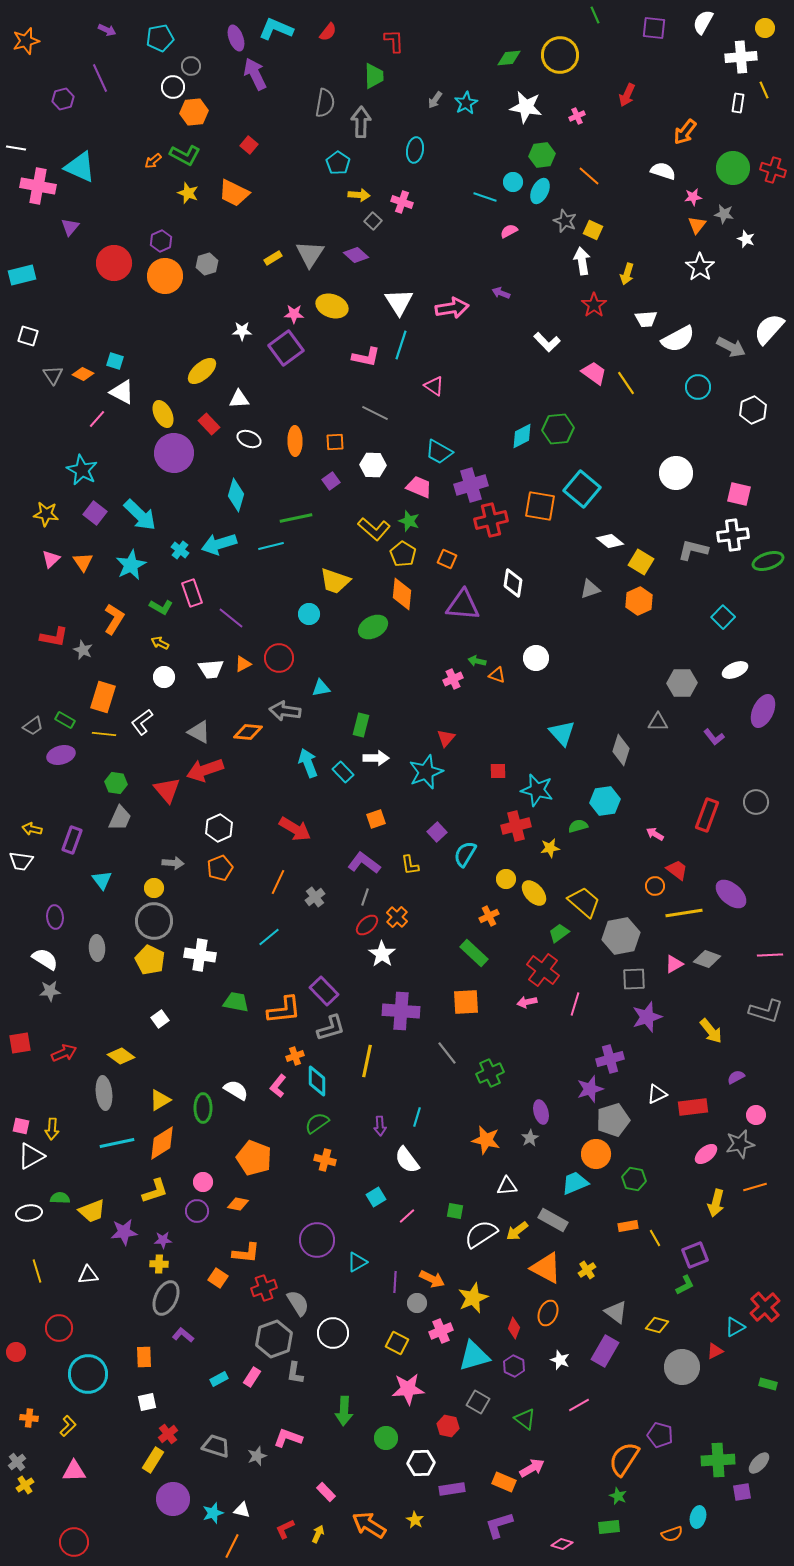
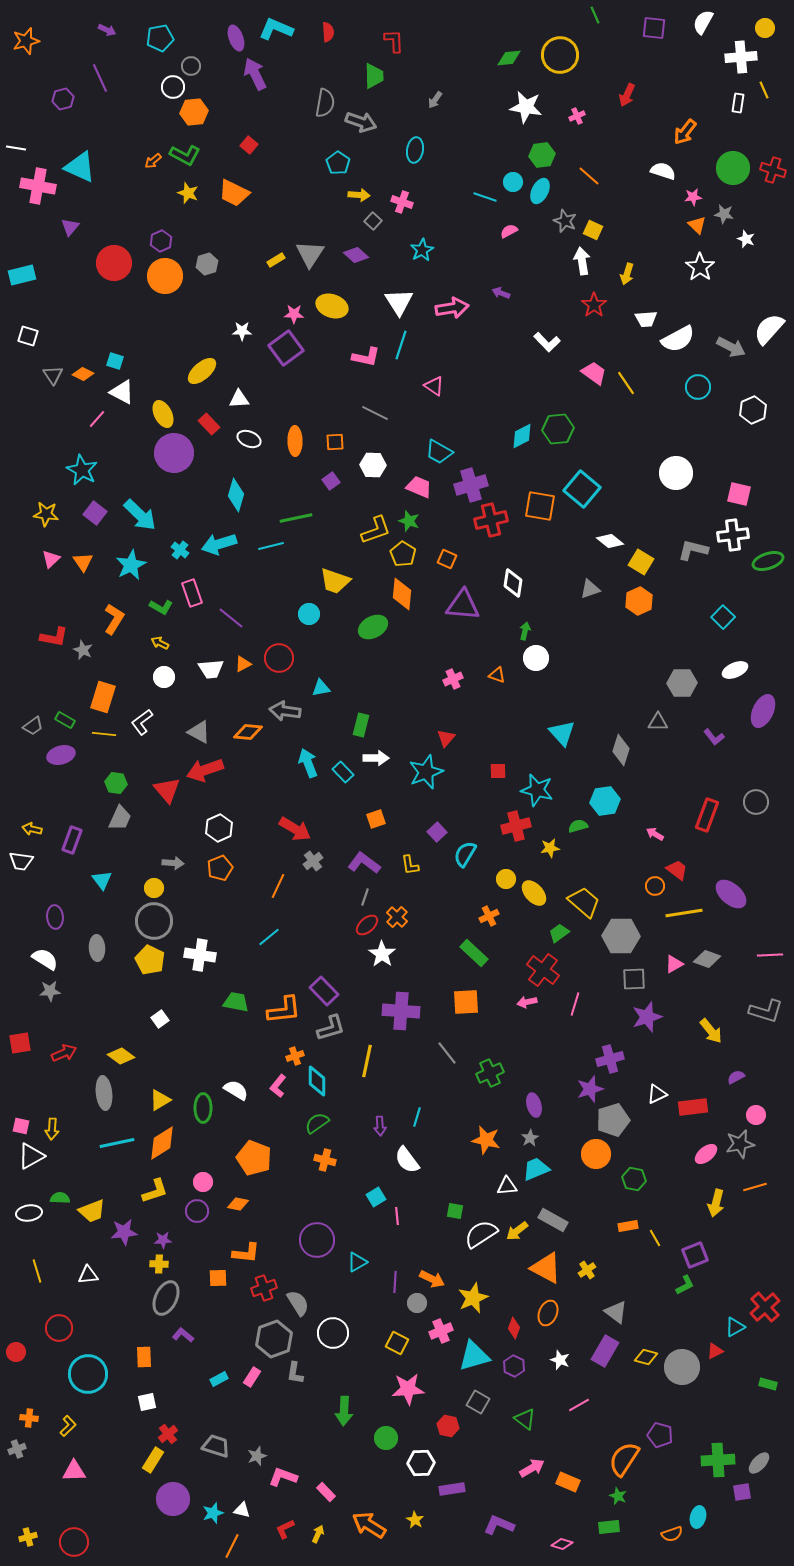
red semicircle at (328, 32): rotated 42 degrees counterclockwise
cyan star at (466, 103): moved 44 px left, 147 px down
gray arrow at (361, 122): rotated 108 degrees clockwise
orange triangle at (697, 225): rotated 24 degrees counterclockwise
yellow rectangle at (273, 258): moved 3 px right, 2 px down
yellow L-shape at (374, 529): moved 2 px right, 1 px down; rotated 60 degrees counterclockwise
green arrow at (477, 661): moved 48 px right, 30 px up; rotated 90 degrees clockwise
orange line at (278, 882): moved 4 px down
gray cross at (315, 897): moved 2 px left, 36 px up
gray hexagon at (621, 936): rotated 12 degrees clockwise
purple ellipse at (541, 1112): moved 7 px left, 7 px up
cyan trapezoid at (575, 1183): moved 39 px left, 14 px up
pink line at (407, 1216): moved 10 px left; rotated 54 degrees counterclockwise
orange square at (218, 1278): rotated 36 degrees counterclockwise
yellow diamond at (657, 1325): moved 11 px left, 32 px down
pink L-shape at (288, 1438): moved 5 px left, 39 px down
gray cross at (17, 1462): moved 13 px up; rotated 18 degrees clockwise
orange rectangle at (504, 1482): moved 64 px right
yellow cross at (25, 1485): moved 3 px right, 52 px down; rotated 18 degrees clockwise
purple L-shape at (499, 1525): rotated 40 degrees clockwise
